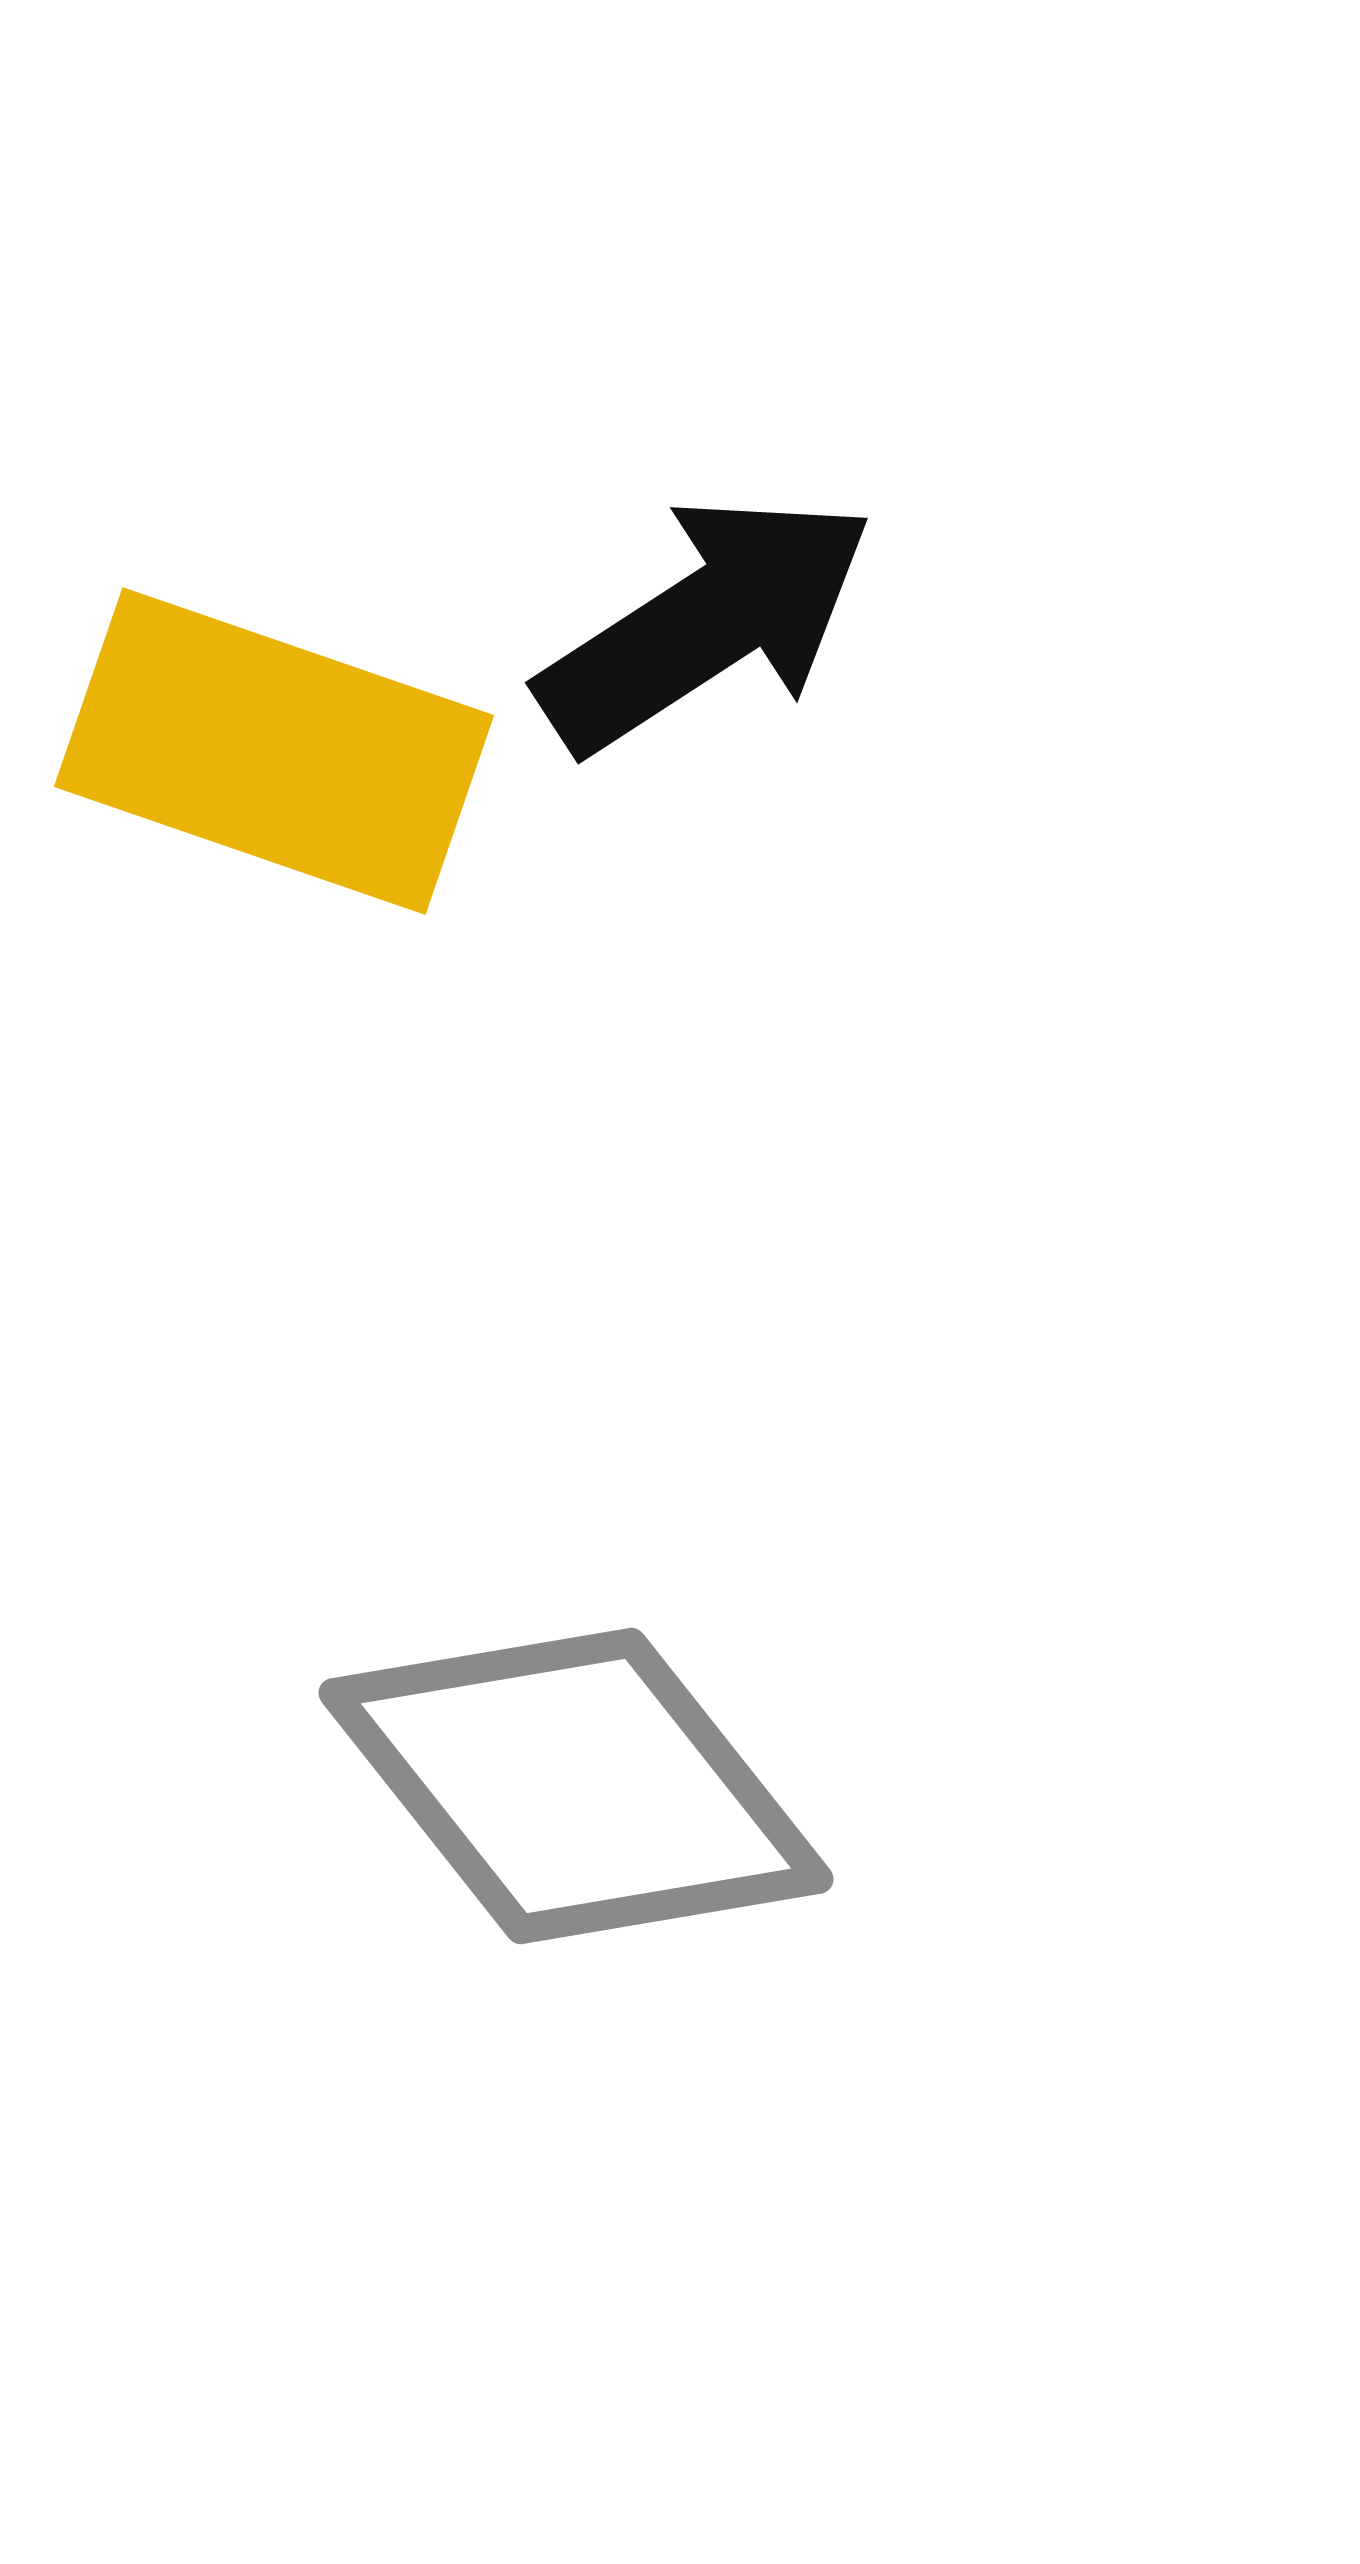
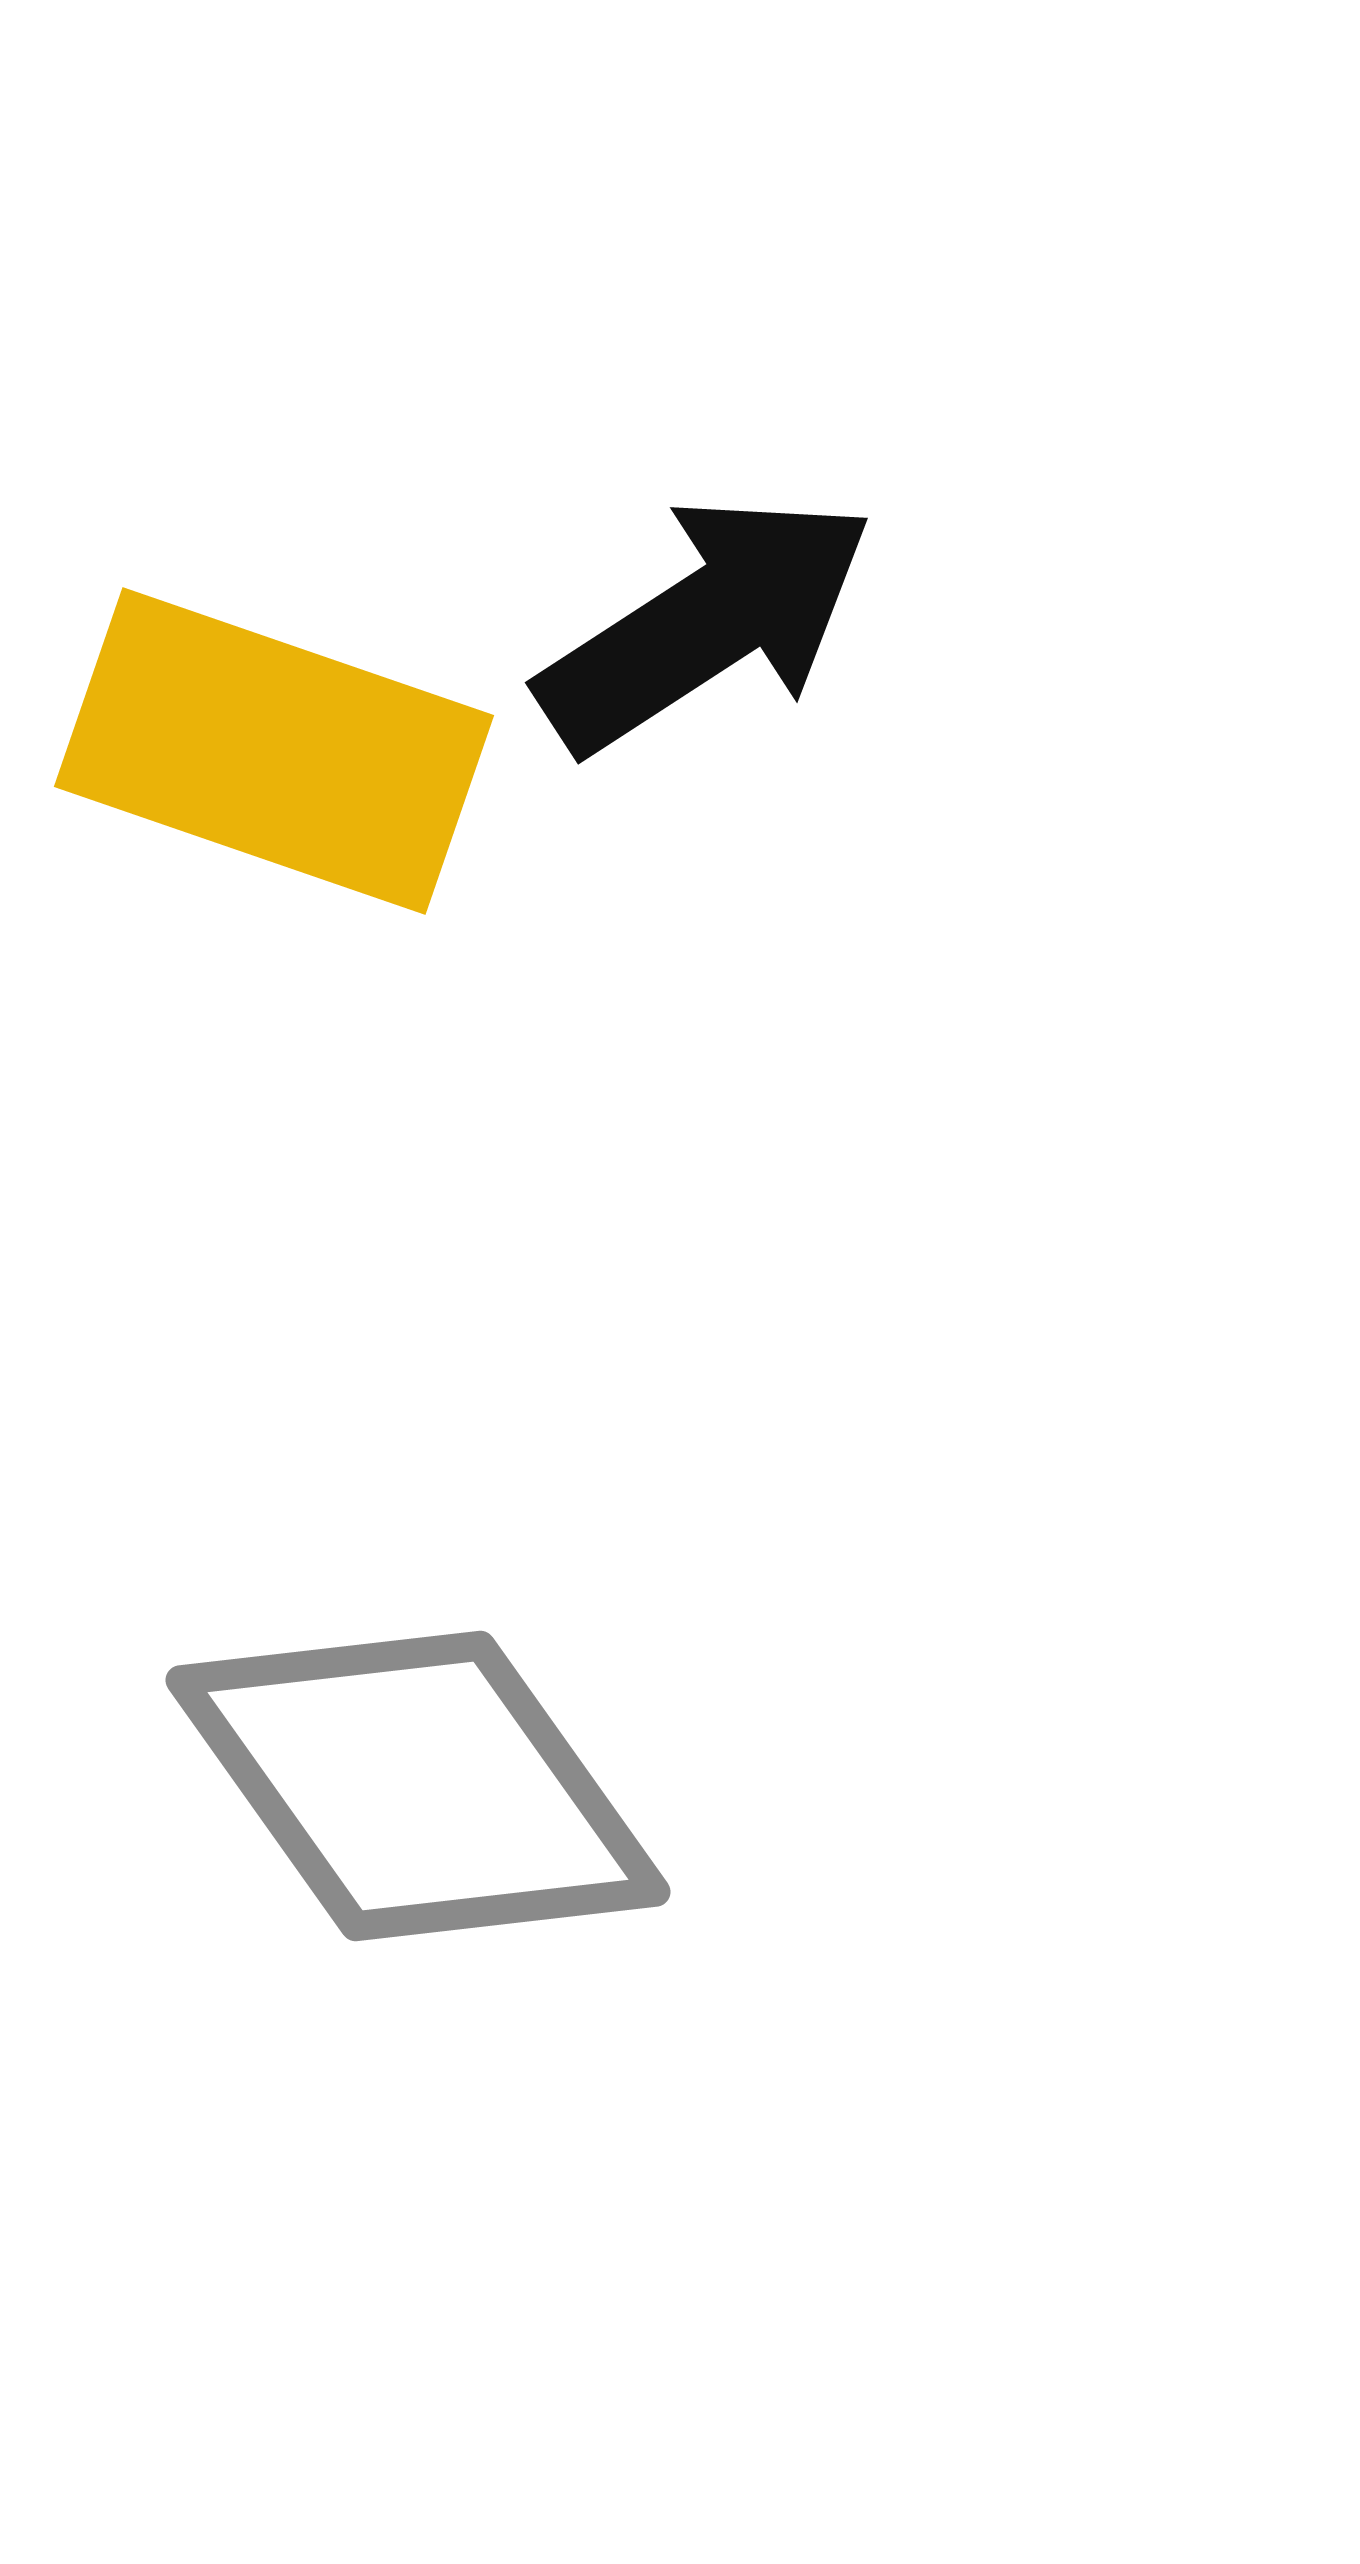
gray diamond: moved 158 px left; rotated 3 degrees clockwise
